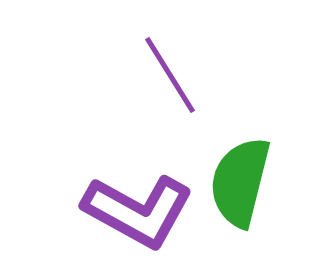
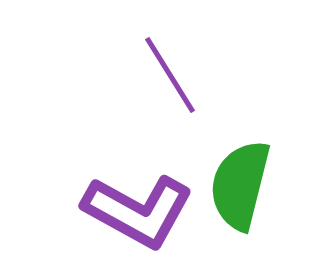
green semicircle: moved 3 px down
